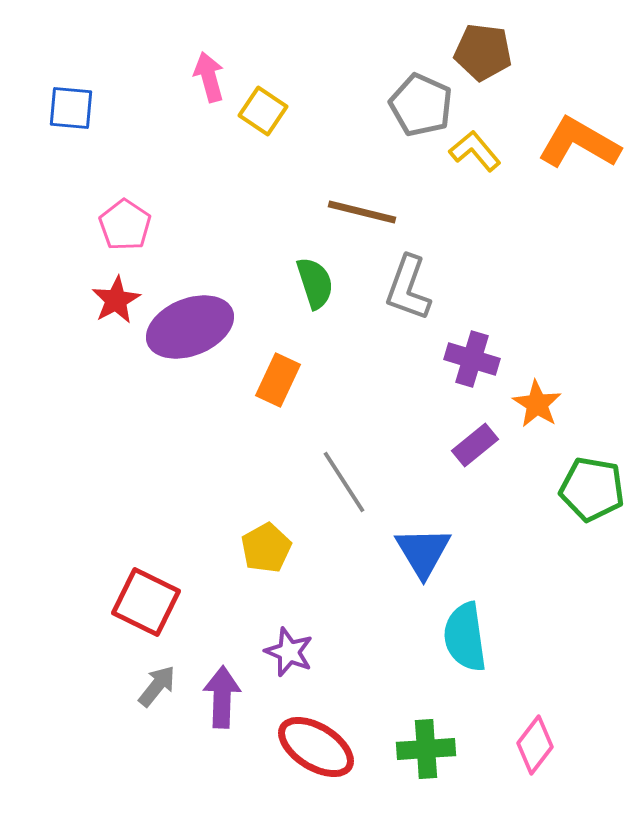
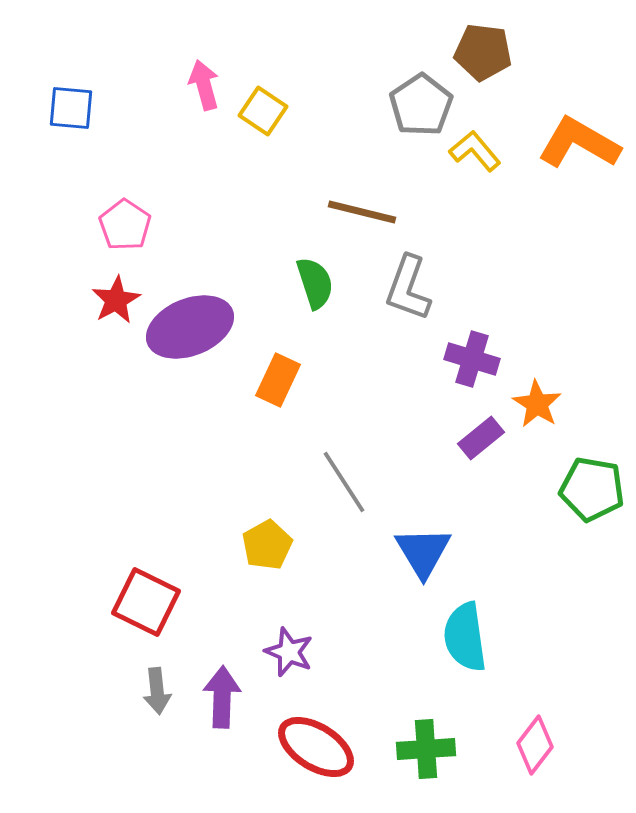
pink arrow: moved 5 px left, 8 px down
gray pentagon: rotated 14 degrees clockwise
purple rectangle: moved 6 px right, 7 px up
yellow pentagon: moved 1 px right, 3 px up
gray arrow: moved 5 px down; rotated 135 degrees clockwise
